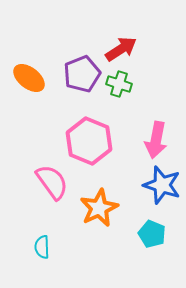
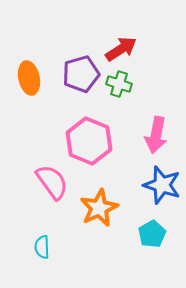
purple pentagon: moved 1 px left; rotated 6 degrees clockwise
orange ellipse: rotated 40 degrees clockwise
pink arrow: moved 5 px up
cyan pentagon: rotated 20 degrees clockwise
